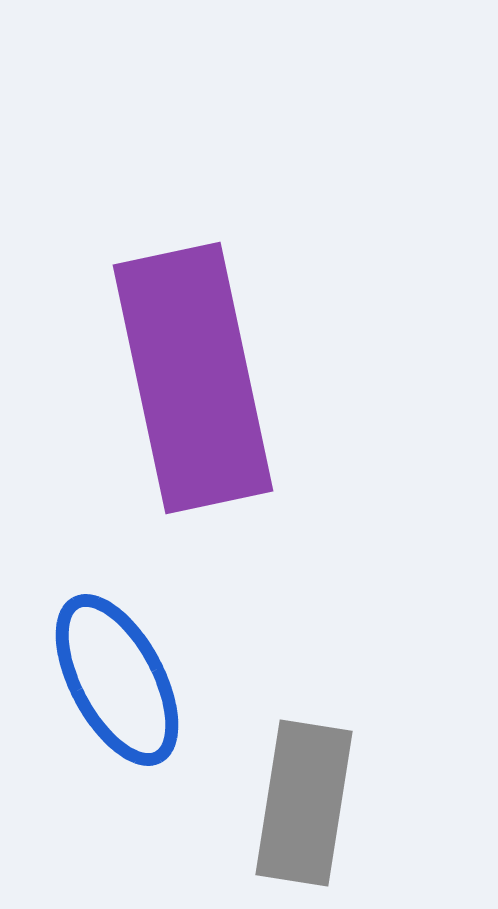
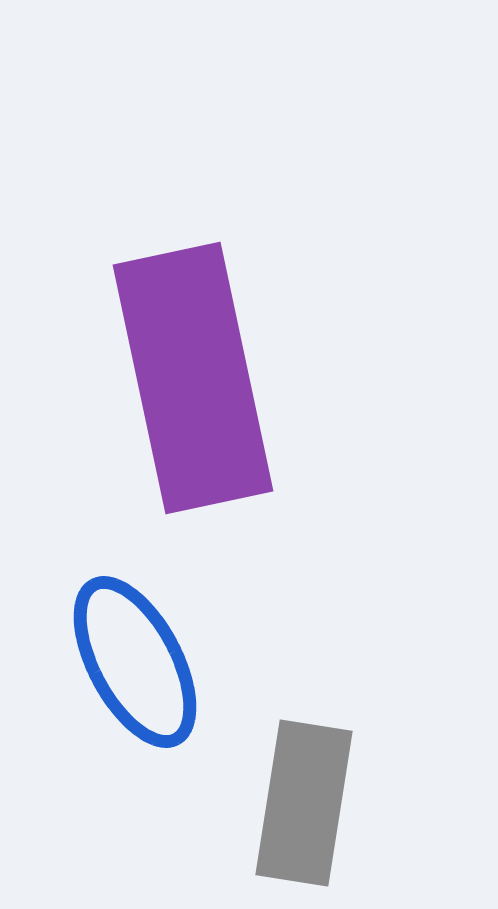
blue ellipse: moved 18 px right, 18 px up
